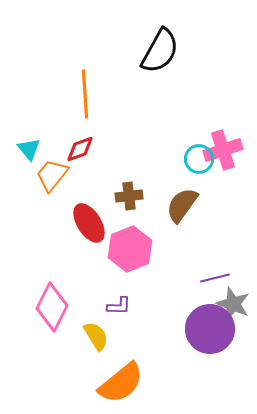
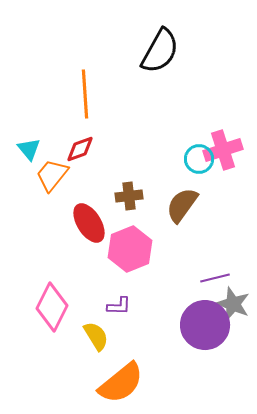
purple circle: moved 5 px left, 4 px up
